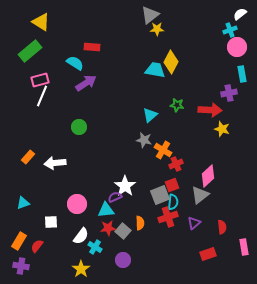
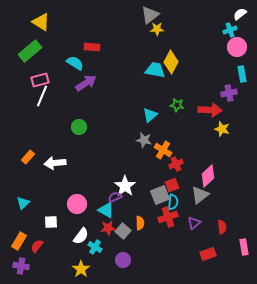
cyan triangle at (23, 203): rotated 24 degrees counterclockwise
cyan triangle at (106, 210): rotated 36 degrees clockwise
